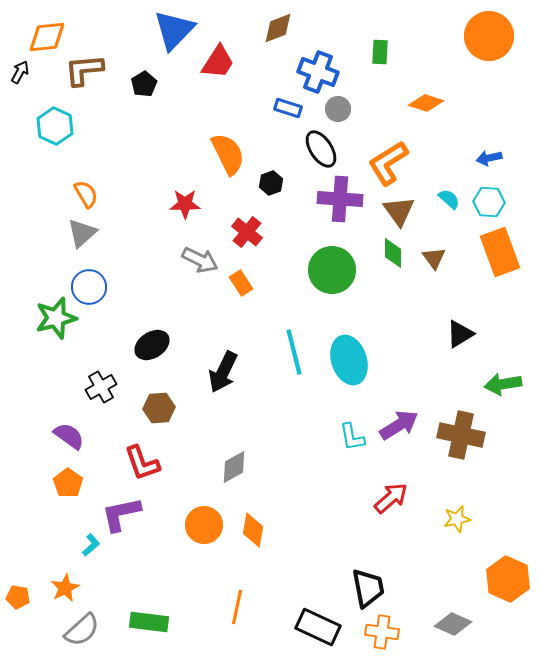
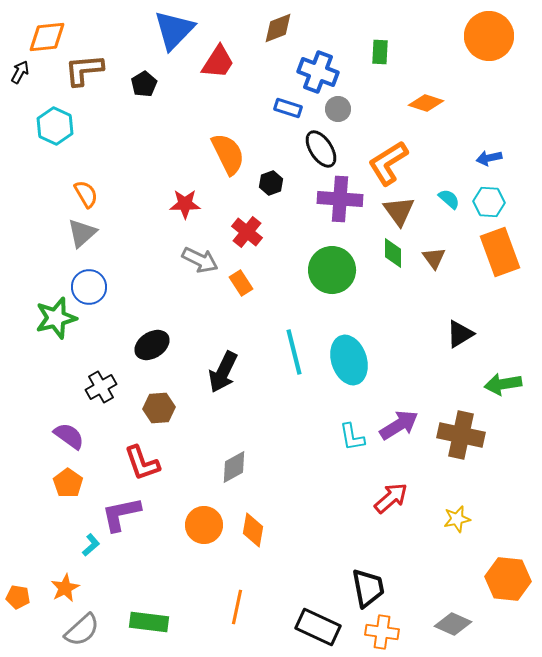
orange hexagon at (508, 579): rotated 18 degrees counterclockwise
